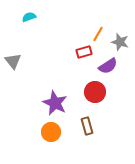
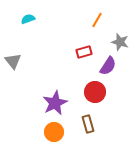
cyan semicircle: moved 1 px left, 2 px down
orange line: moved 1 px left, 14 px up
purple semicircle: rotated 24 degrees counterclockwise
purple star: rotated 20 degrees clockwise
brown rectangle: moved 1 px right, 2 px up
orange circle: moved 3 px right
